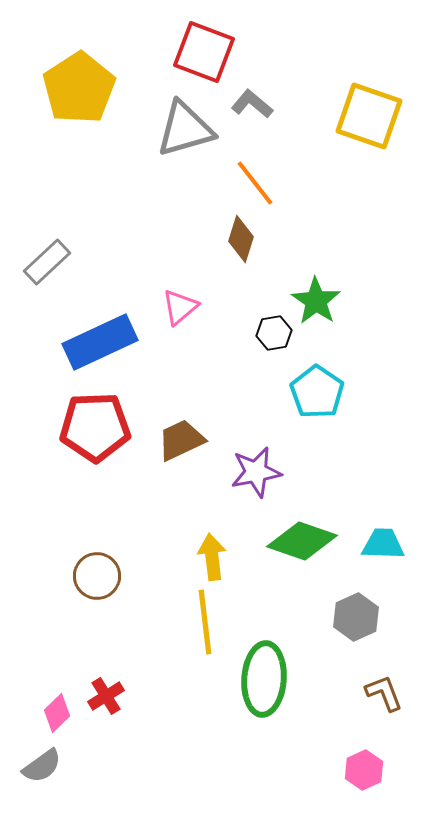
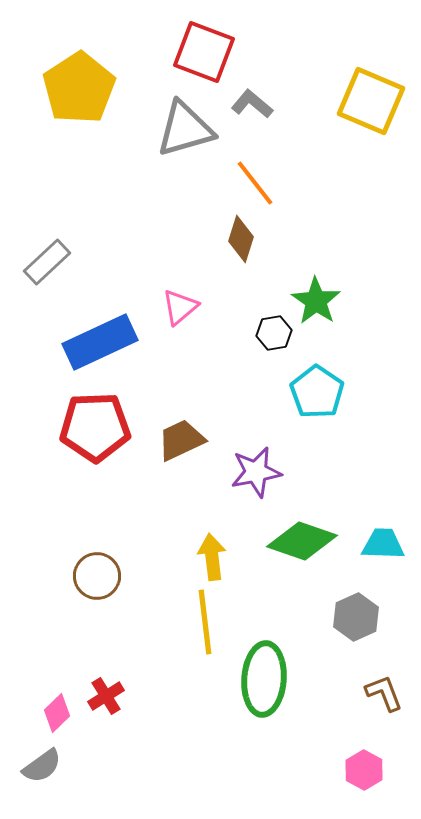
yellow square: moved 2 px right, 15 px up; rotated 4 degrees clockwise
pink hexagon: rotated 6 degrees counterclockwise
